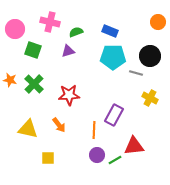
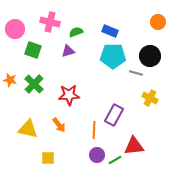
cyan pentagon: moved 1 px up
